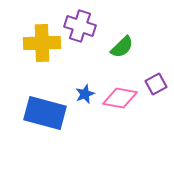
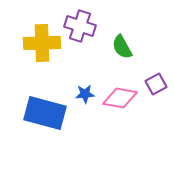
green semicircle: rotated 105 degrees clockwise
blue star: rotated 18 degrees clockwise
